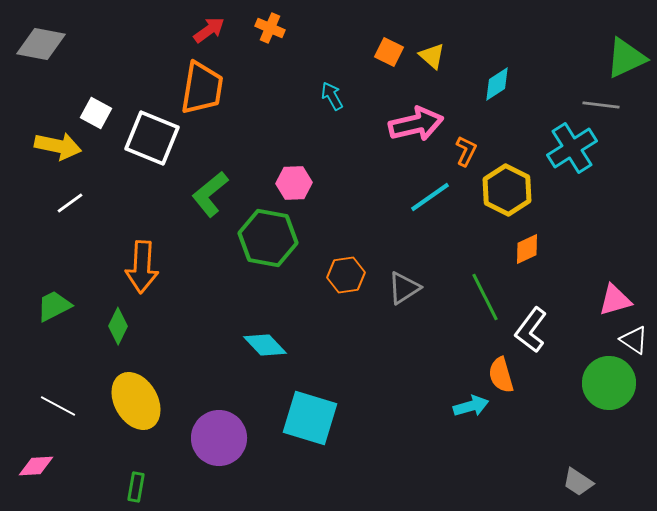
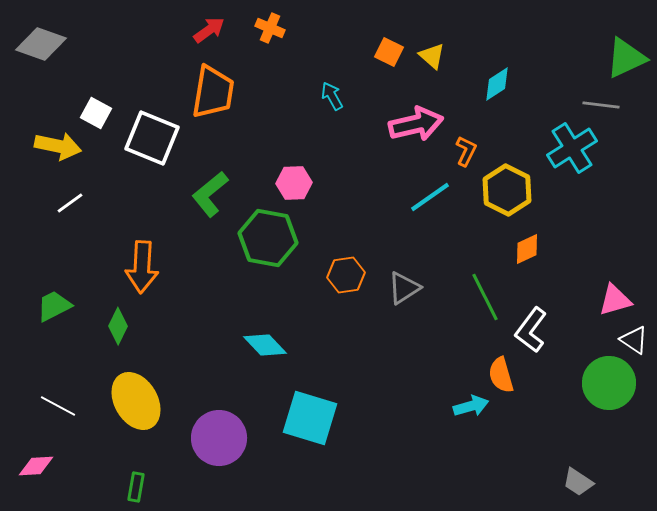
gray diamond at (41, 44): rotated 9 degrees clockwise
orange trapezoid at (202, 88): moved 11 px right, 4 px down
